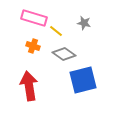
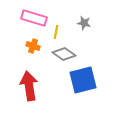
yellow line: moved 1 px down; rotated 64 degrees clockwise
